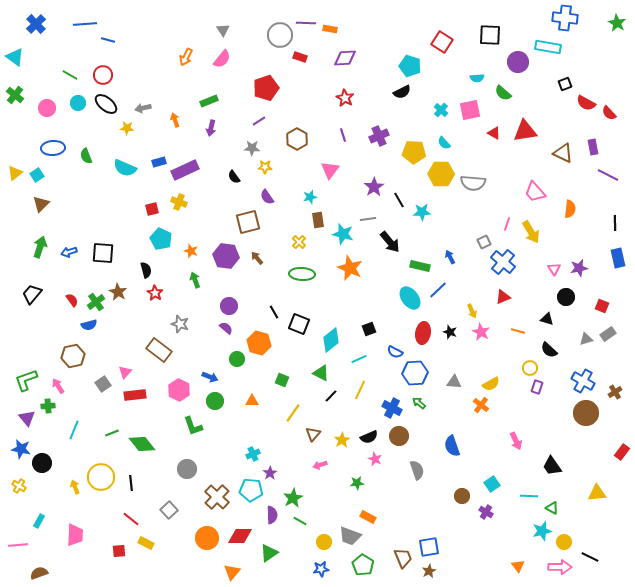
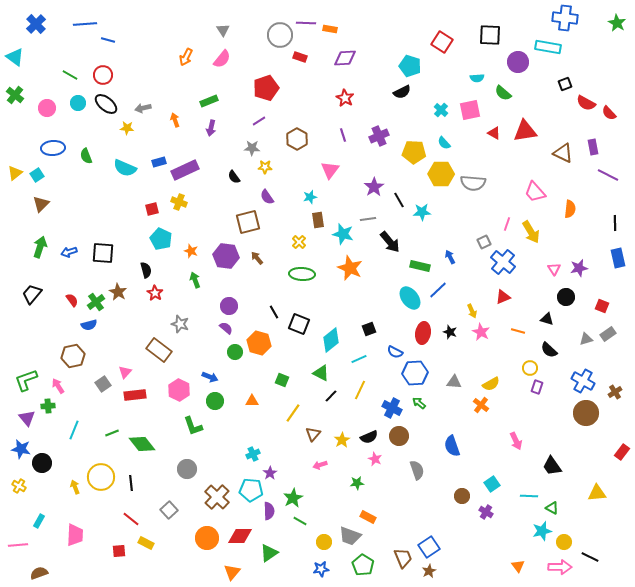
green circle at (237, 359): moved 2 px left, 7 px up
purple semicircle at (272, 515): moved 3 px left, 4 px up
blue square at (429, 547): rotated 25 degrees counterclockwise
